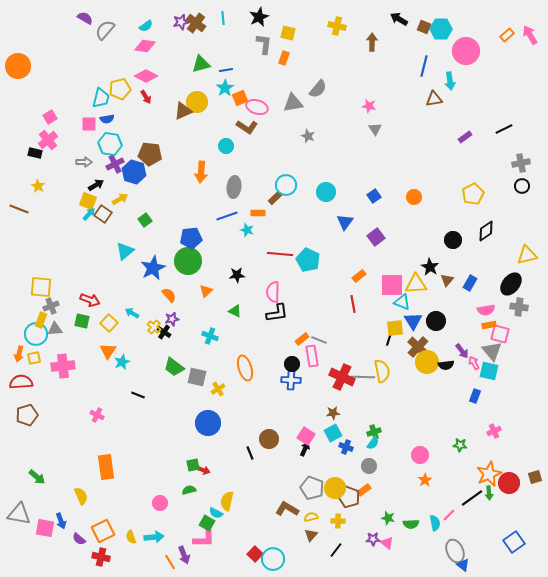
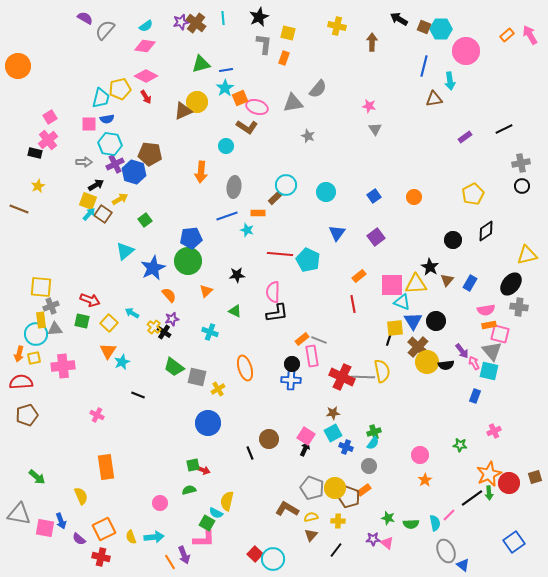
yellow star at (38, 186): rotated 16 degrees clockwise
blue triangle at (345, 222): moved 8 px left, 11 px down
yellow rectangle at (41, 320): rotated 28 degrees counterclockwise
cyan cross at (210, 336): moved 4 px up
orange square at (103, 531): moved 1 px right, 2 px up
gray ellipse at (455, 551): moved 9 px left
